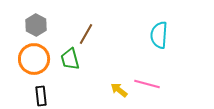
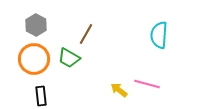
green trapezoid: moved 1 px left, 1 px up; rotated 45 degrees counterclockwise
